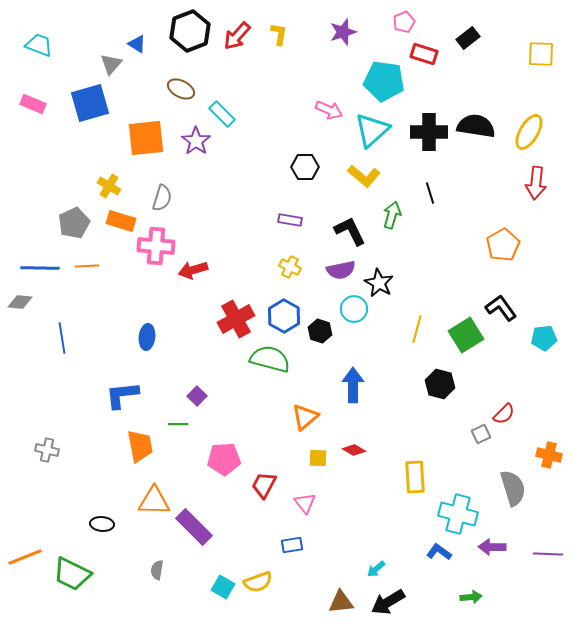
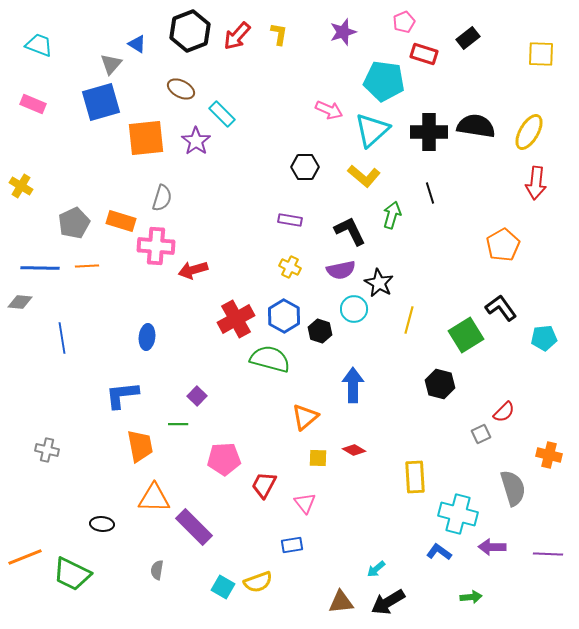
blue square at (90, 103): moved 11 px right, 1 px up
yellow cross at (109, 186): moved 88 px left
yellow line at (417, 329): moved 8 px left, 9 px up
red semicircle at (504, 414): moved 2 px up
orange triangle at (154, 501): moved 3 px up
